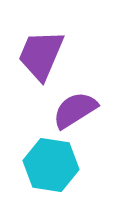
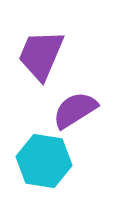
cyan hexagon: moved 7 px left, 4 px up
